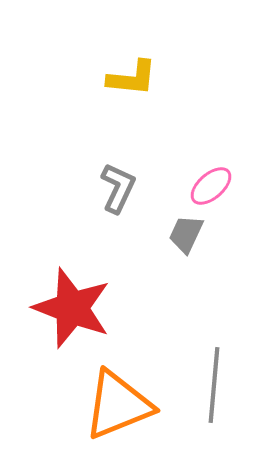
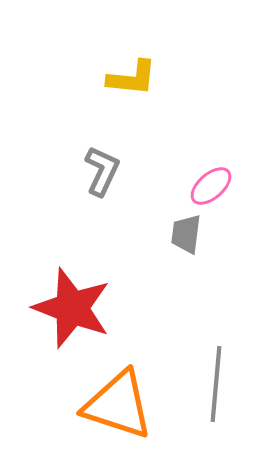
gray L-shape: moved 16 px left, 17 px up
gray trapezoid: rotated 18 degrees counterclockwise
gray line: moved 2 px right, 1 px up
orange triangle: rotated 40 degrees clockwise
